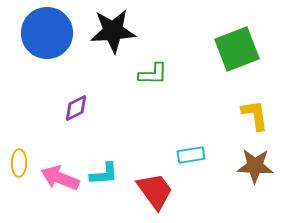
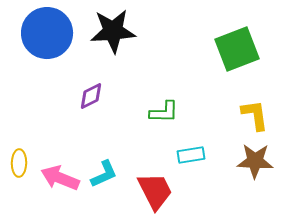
green L-shape: moved 11 px right, 38 px down
purple diamond: moved 15 px right, 12 px up
brown star: moved 5 px up
cyan L-shape: rotated 20 degrees counterclockwise
red trapezoid: rotated 9 degrees clockwise
